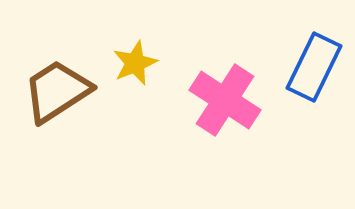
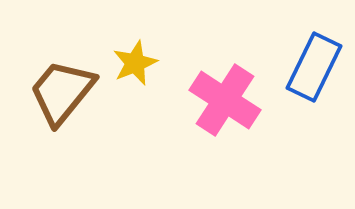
brown trapezoid: moved 5 px right, 1 px down; rotated 18 degrees counterclockwise
